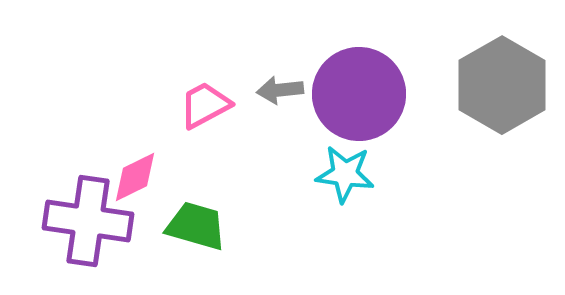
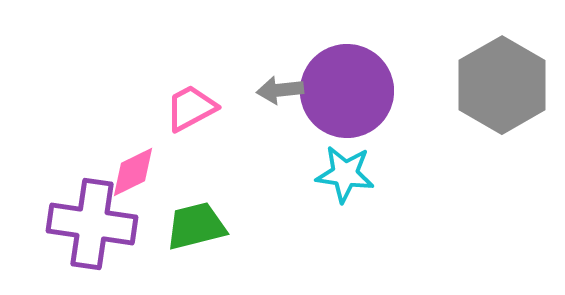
purple circle: moved 12 px left, 3 px up
pink trapezoid: moved 14 px left, 3 px down
pink diamond: moved 2 px left, 5 px up
purple cross: moved 4 px right, 3 px down
green trapezoid: rotated 30 degrees counterclockwise
